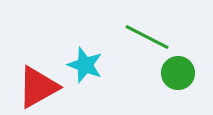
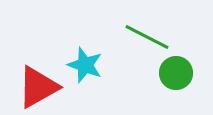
green circle: moved 2 px left
